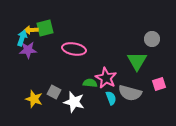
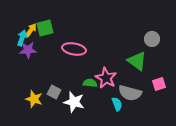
yellow arrow: rotated 128 degrees clockwise
green triangle: rotated 25 degrees counterclockwise
cyan semicircle: moved 6 px right, 6 px down
